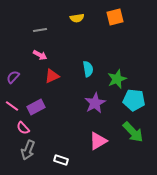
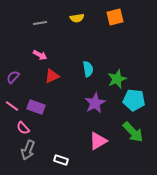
gray line: moved 7 px up
purple rectangle: rotated 48 degrees clockwise
